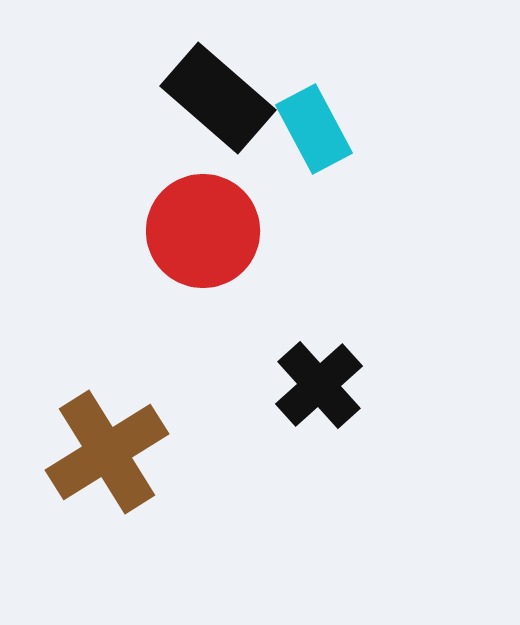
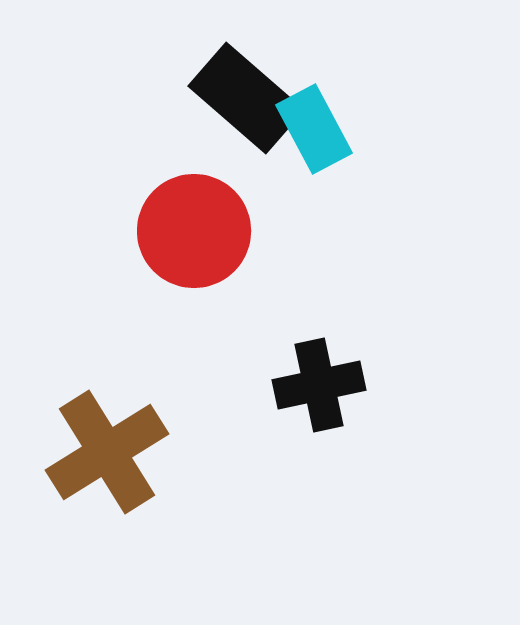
black rectangle: moved 28 px right
red circle: moved 9 px left
black cross: rotated 30 degrees clockwise
